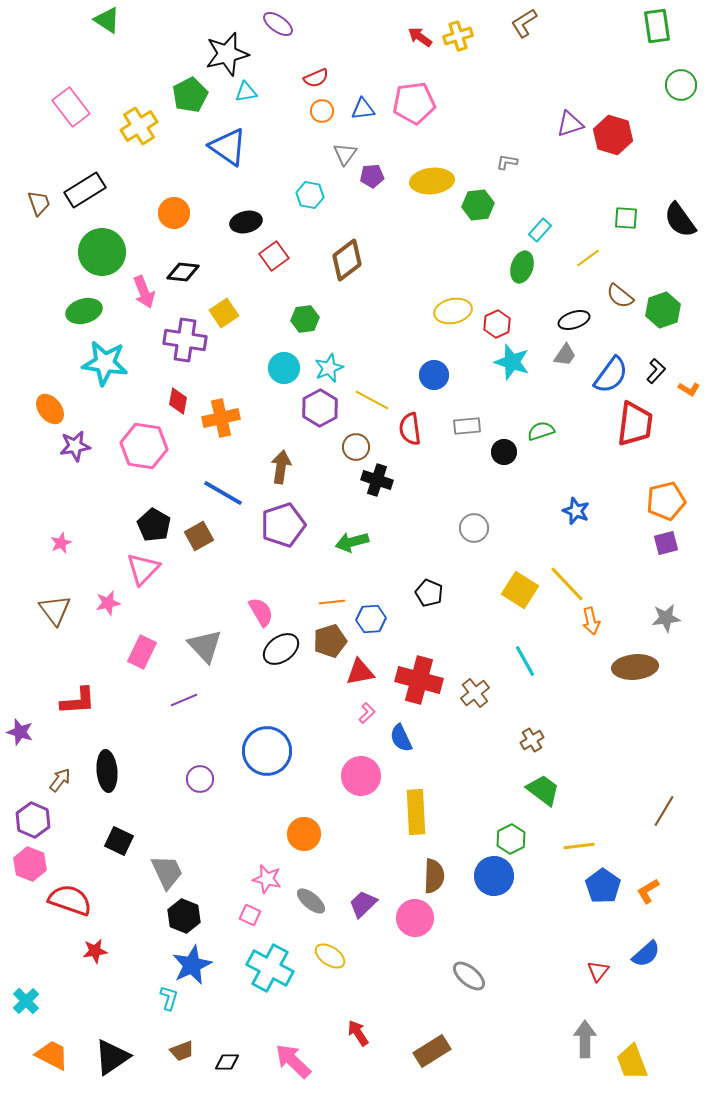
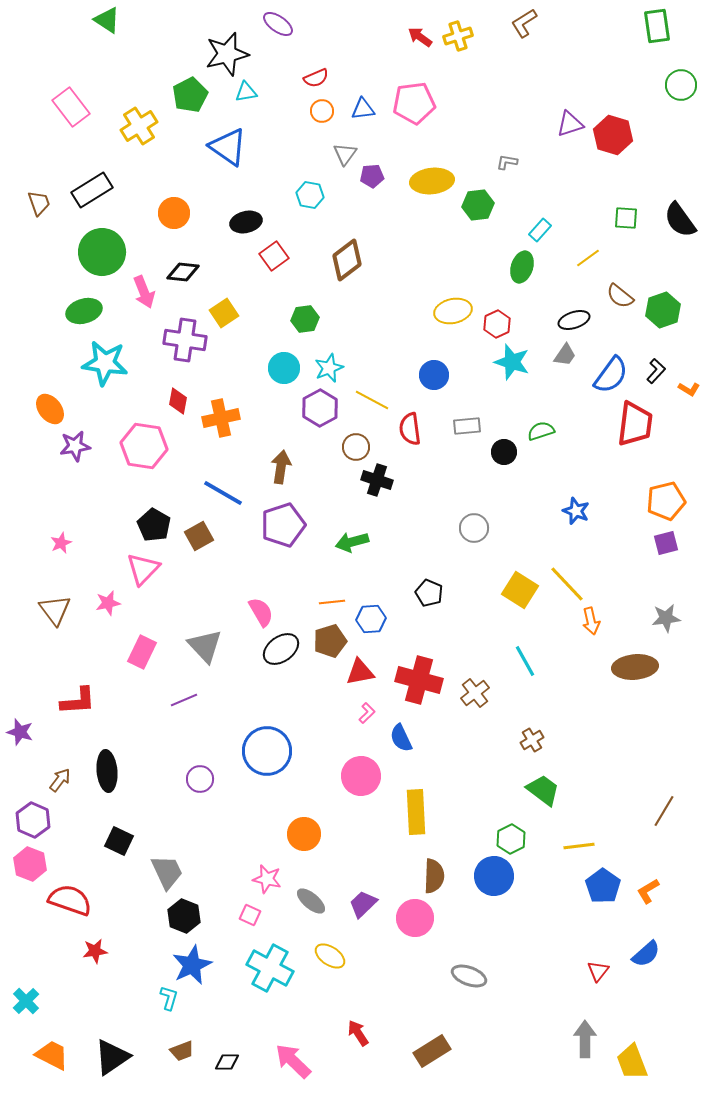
black rectangle at (85, 190): moved 7 px right
gray ellipse at (469, 976): rotated 20 degrees counterclockwise
